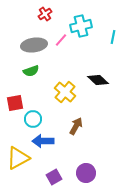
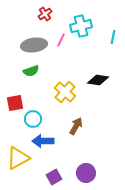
pink line: rotated 16 degrees counterclockwise
black diamond: rotated 35 degrees counterclockwise
